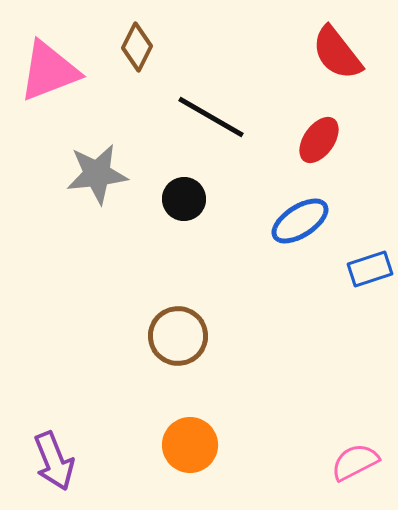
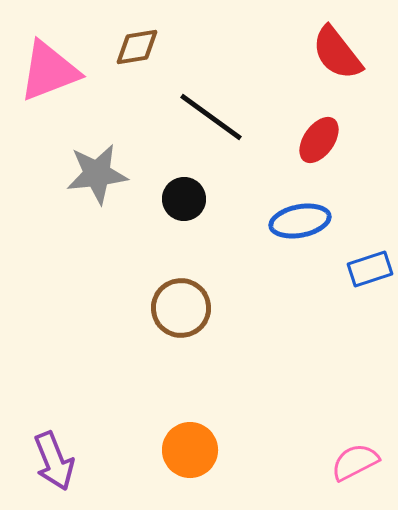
brown diamond: rotated 54 degrees clockwise
black line: rotated 6 degrees clockwise
blue ellipse: rotated 22 degrees clockwise
brown circle: moved 3 px right, 28 px up
orange circle: moved 5 px down
